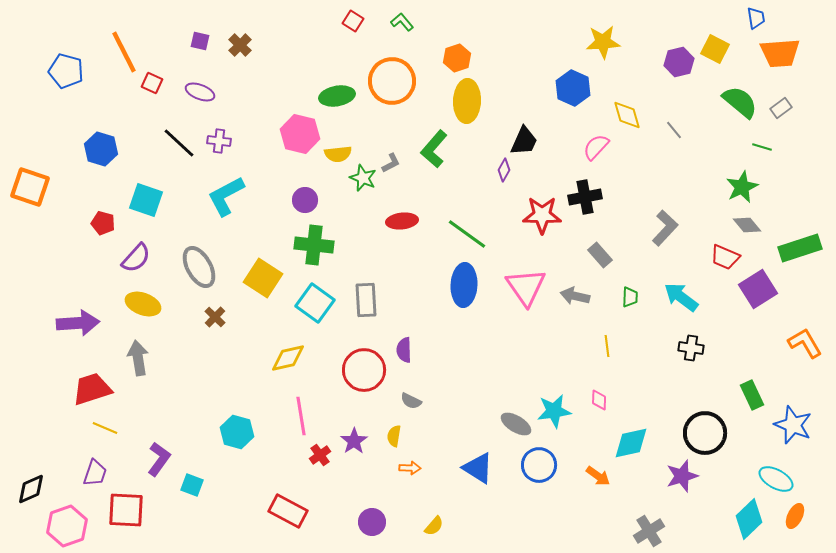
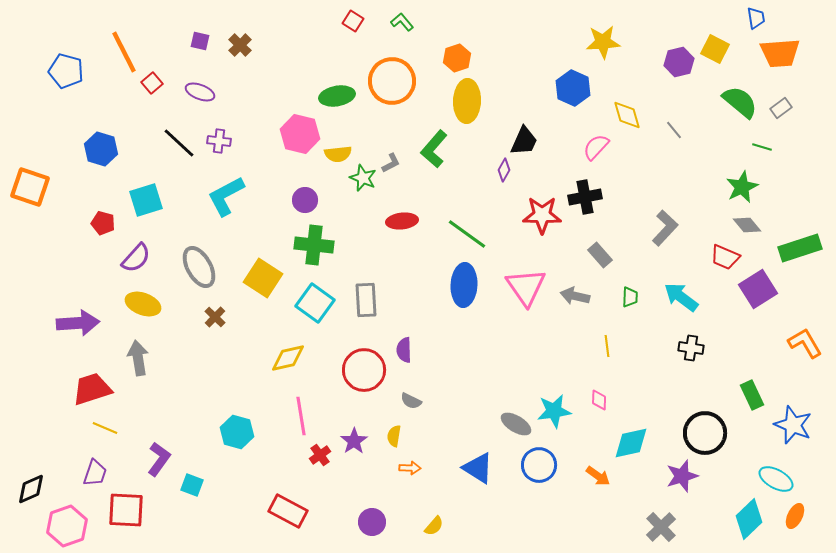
red square at (152, 83): rotated 25 degrees clockwise
cyan square at (146, 200): rotated 36 degrees counterclockwise
gray cross at (649, 531): moved 12 px right, 4 px up; rotated 12 degrees counterclockwise
